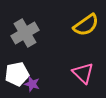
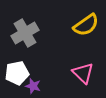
white pentagon: moved 1 px up
purple star: moved 1 px right, 2 px down
